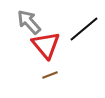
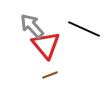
gray arrow: moved 3 px right, 4 px down
black line: rotated 64 degrees clockwise
